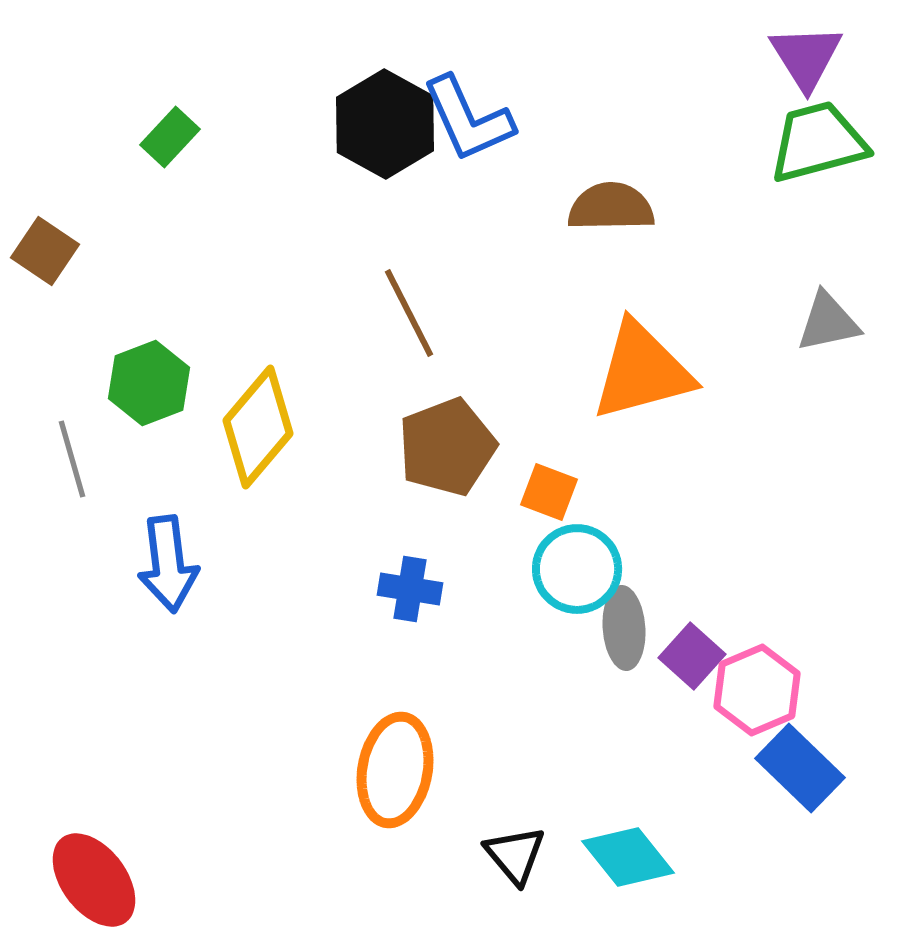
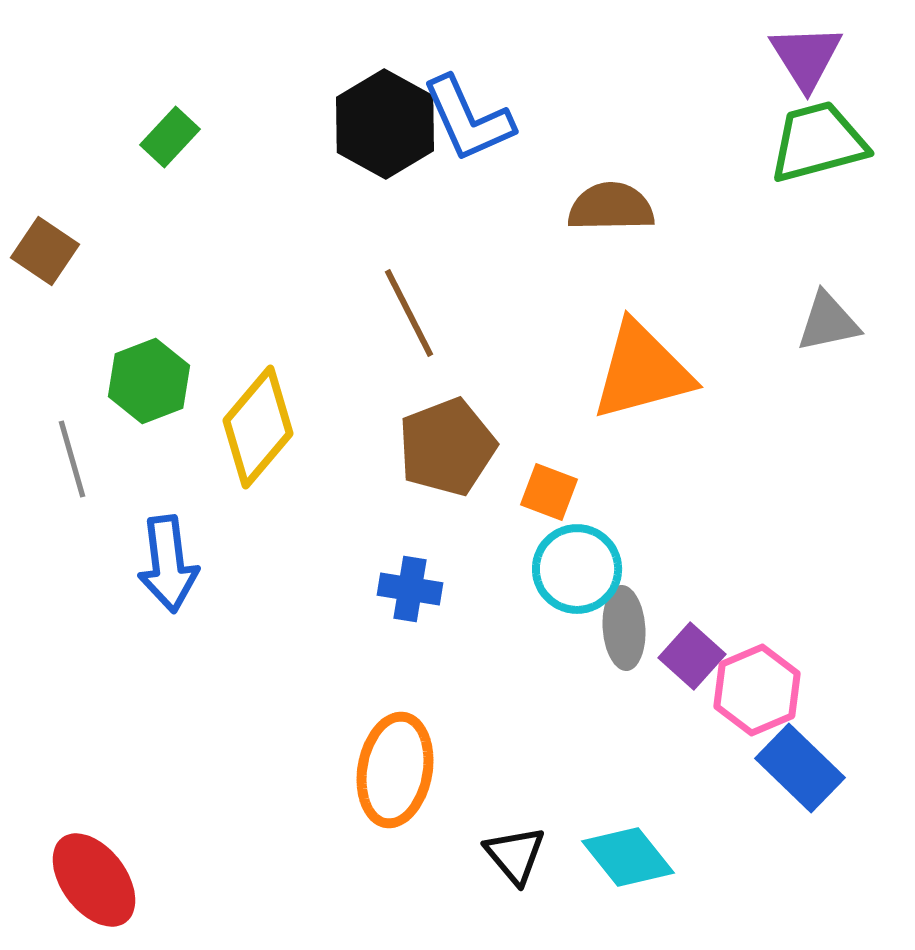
green hexagon: moved 2 px up
